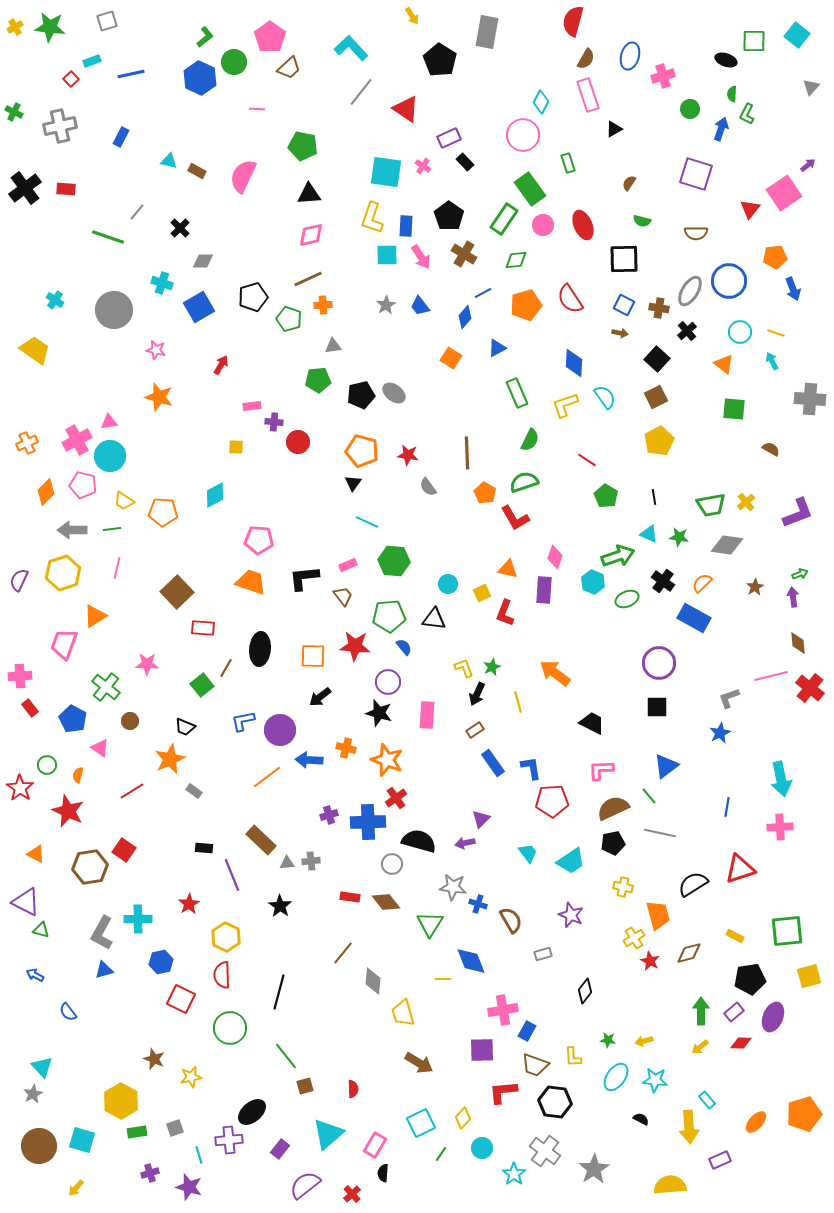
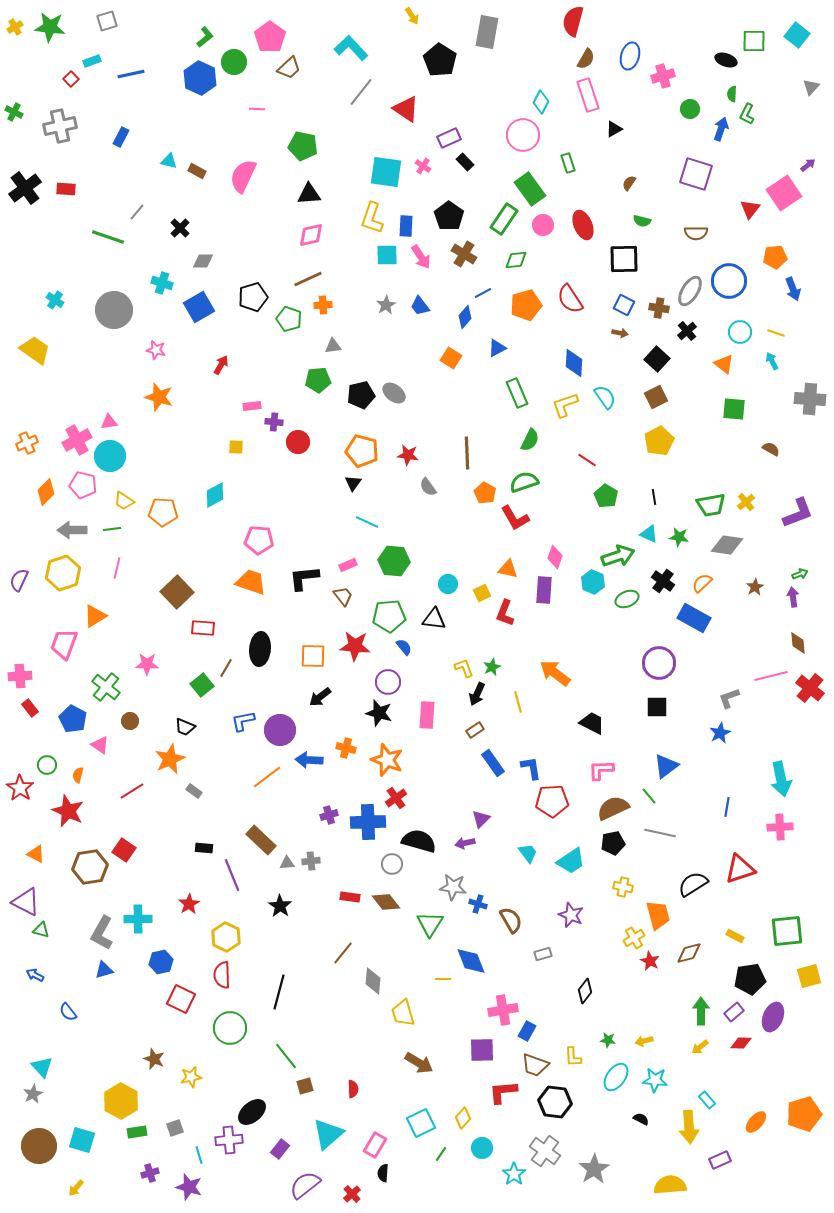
pink triangle at (100, 748): moved 3 px up
